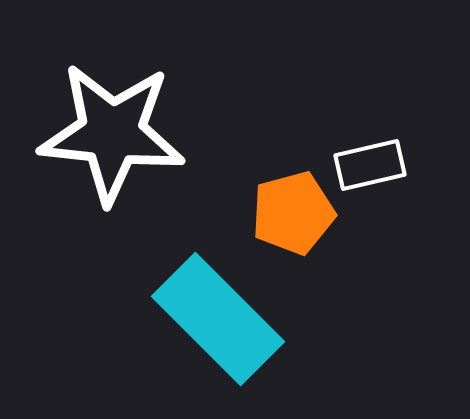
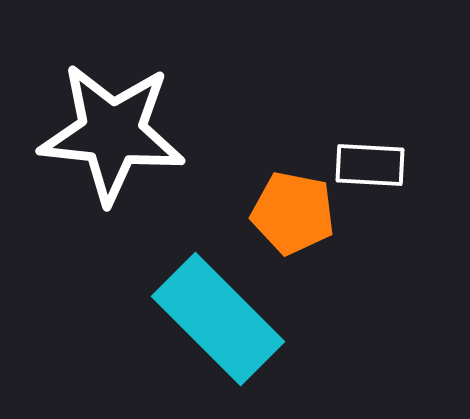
white rectangle: rotated 16 degrees clockwise
orange pentagon: rotated 26 degrees clockwise
